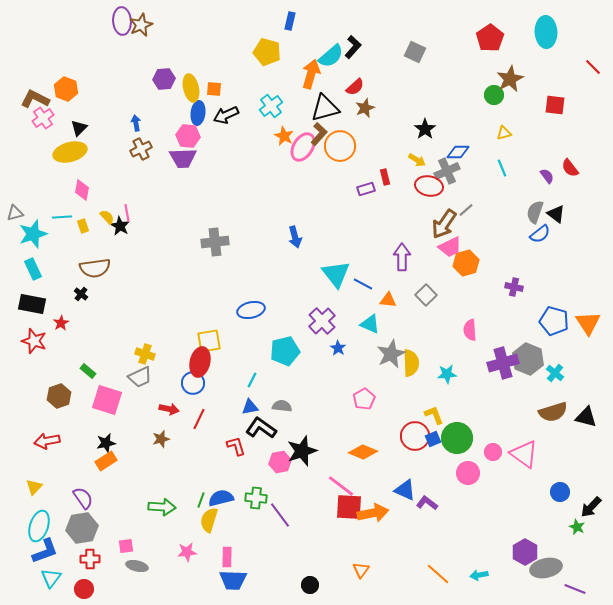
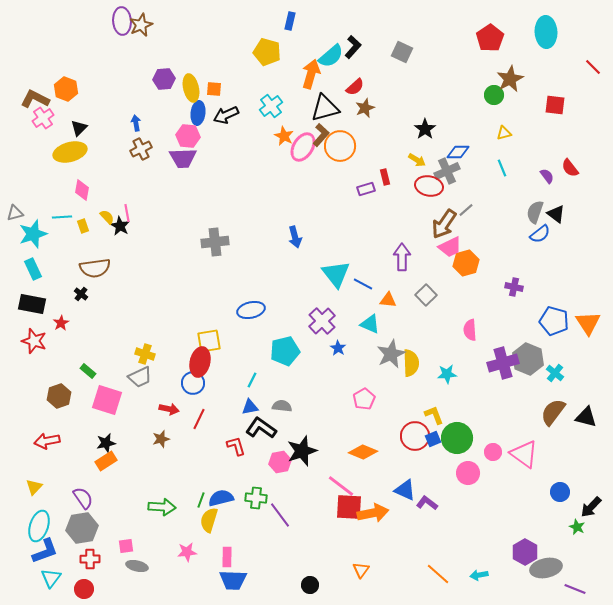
gray square at (415, 52): moved 13 px left
brown L-shape at (319, 134): moved 2 px right, 1 px down
brown semicircle at (553, 412): rotated 144 degrees clockwise
